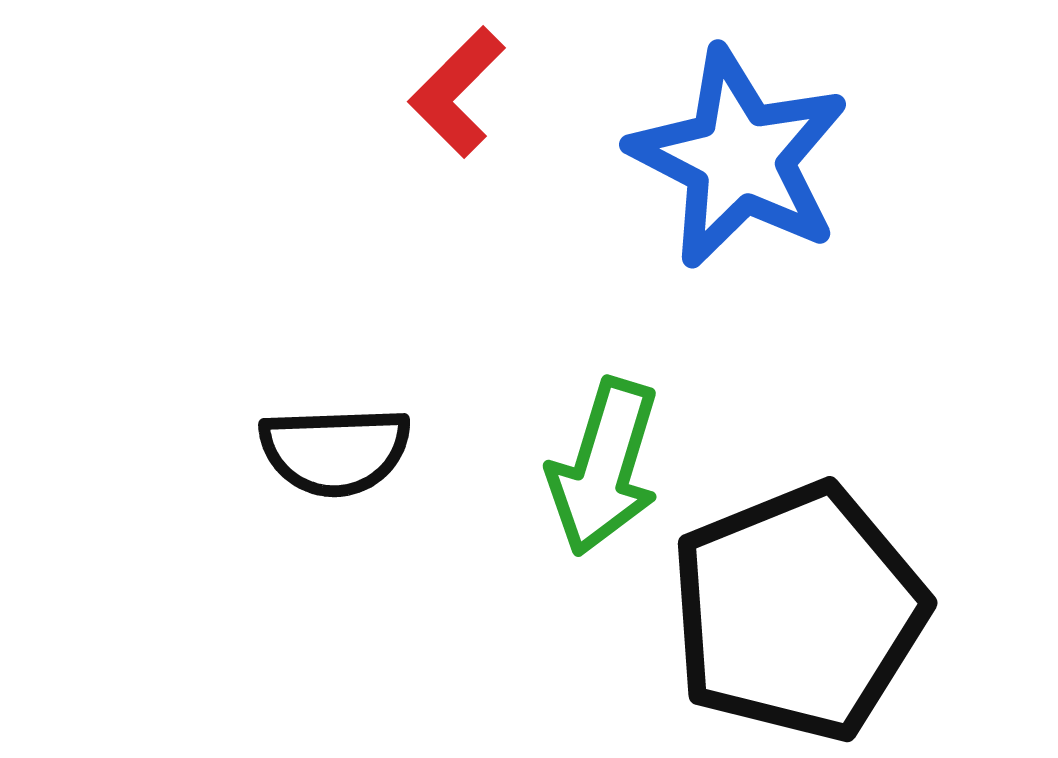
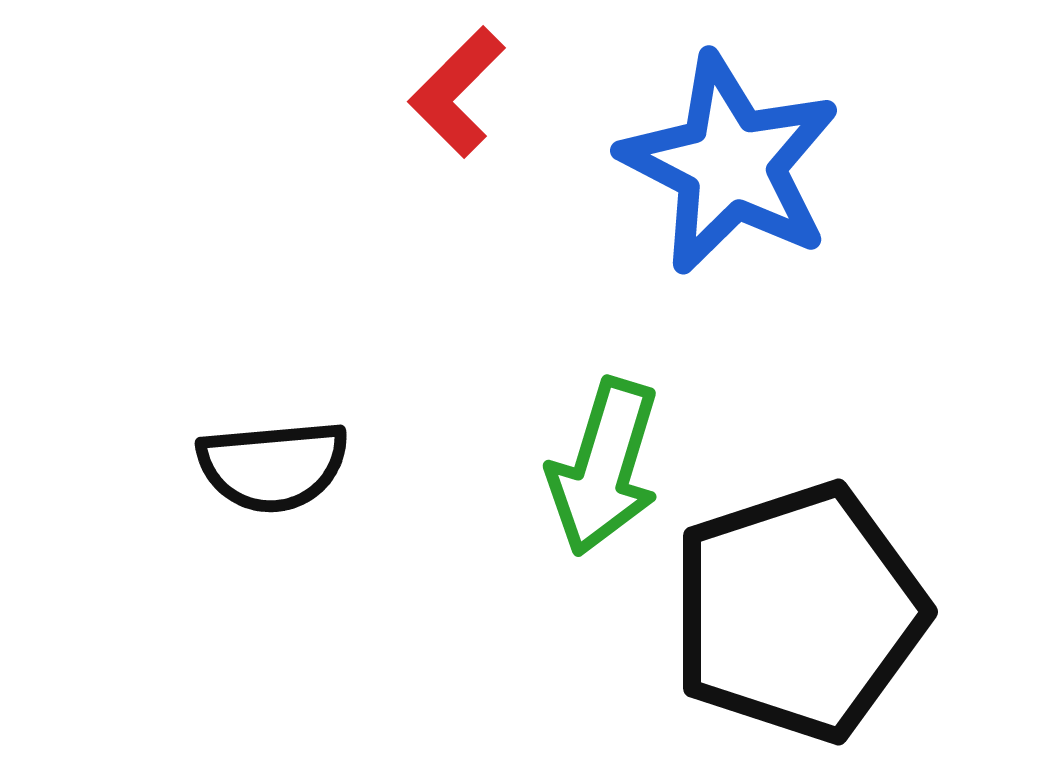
blue star: moved 9 px left, 6 px down
black semicircle: moved 62 px left, 15 px down; rotated 3 degrees counterclockwise
black pentagon: rotated 4 degrees clockwise
